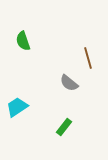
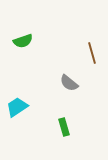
green semicircle: rotated 90 degrees counterclockwise
brown line: moved 4 px right, 5 px up
green rectangle: rotated 54 degrees counterclockwise
